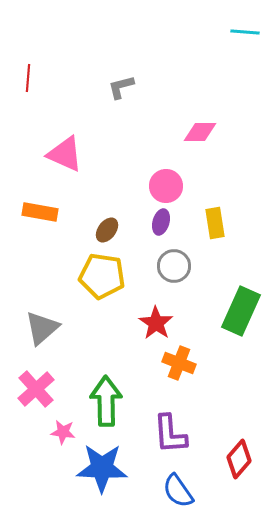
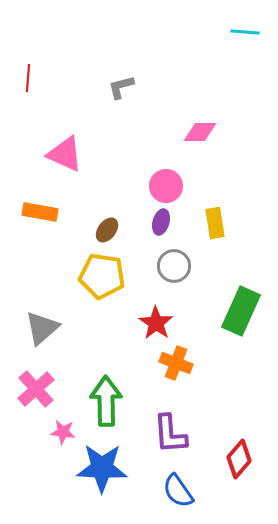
orange cross: moved 3 px left
